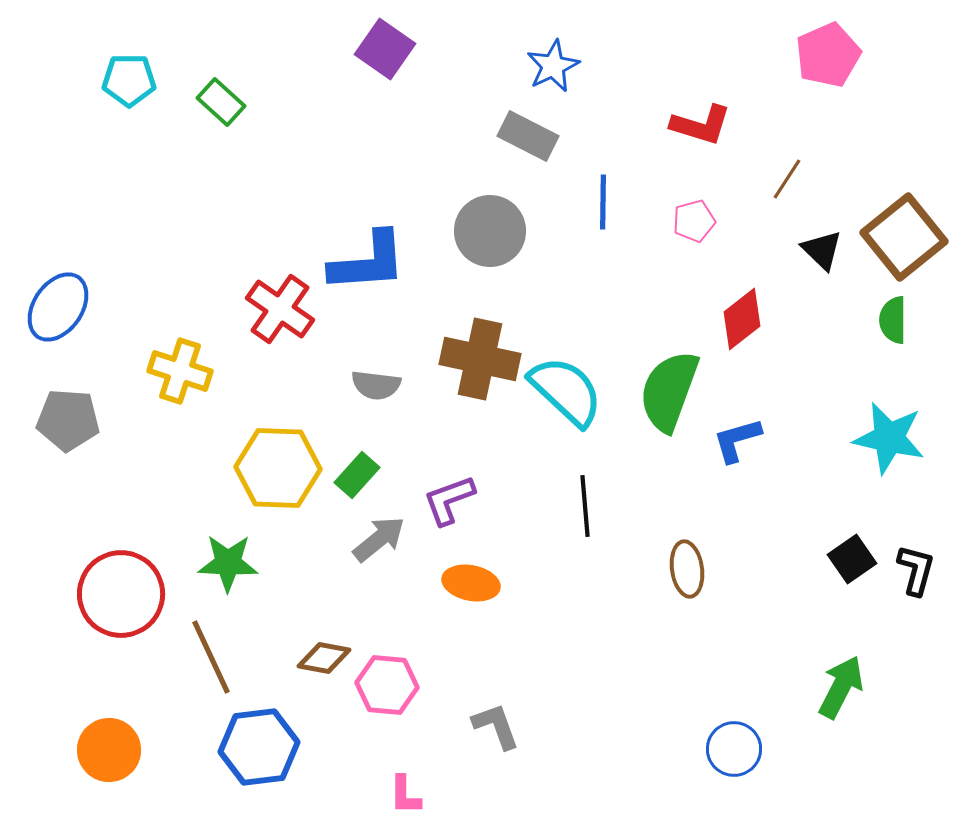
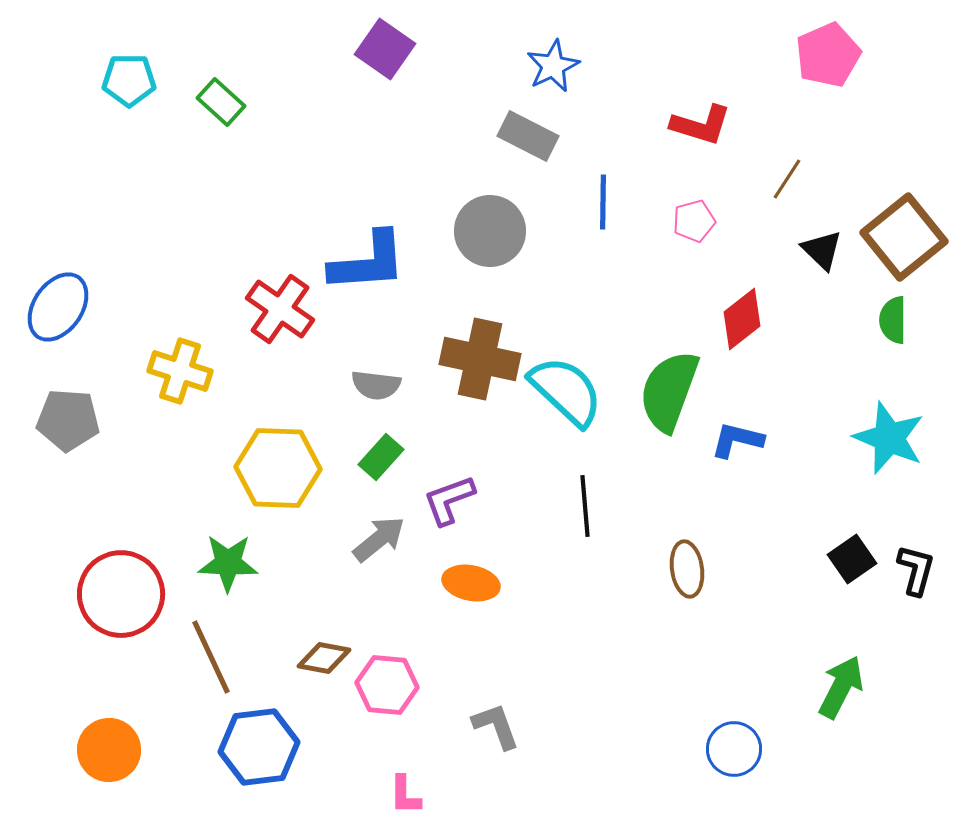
cyan star at (889, 438): rotated 10 degrees clockwise
blue L-shape at (737, 440): rotated 30 degrees clockwise
green rectangle at (357, 475): moved 24 px right, 18 px up
